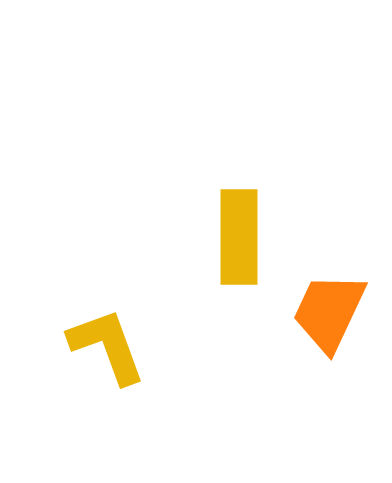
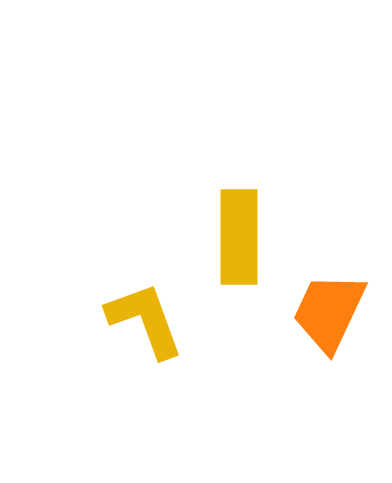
yellow L-shape: moved 38 px right, 26 px up
